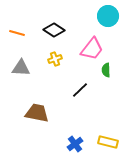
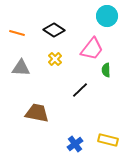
cyan circle: moved 1 px left
yellow cross: rotated 24 degrees counterclockwise
yellow rectangle: moved 2 px up
